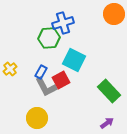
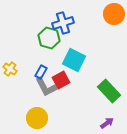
green hexagon: rotated 20 degrees clockwise
yellow cross: rotated 16 degrees counterclockwise
